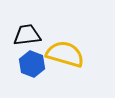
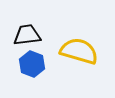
yellow semicircle: moved 14 px right, 3 px up
